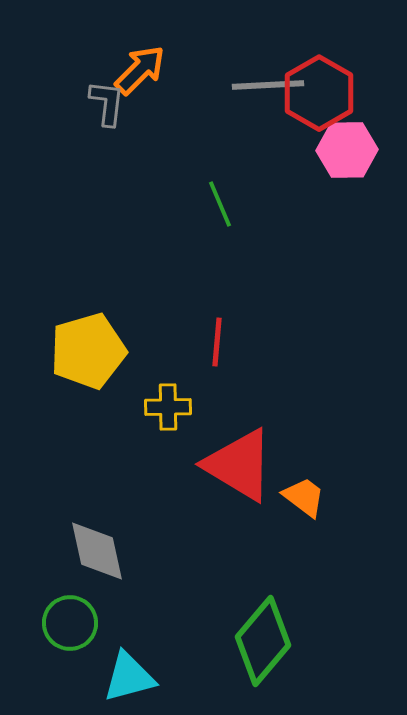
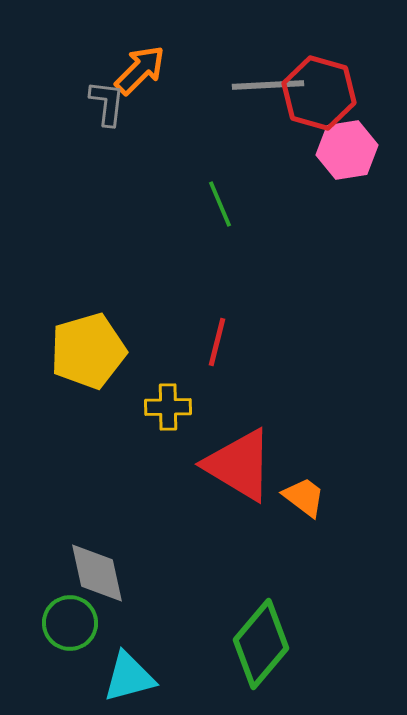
red hexagon: rotated 14 degrees counterclockwise
pink hexagon: rotated 8 degrees counterclockwise
red line: rotated 9 degrees clockwise
gray diamond: moved 22 px down
green diamond: moved 2 px left, 3 px down
